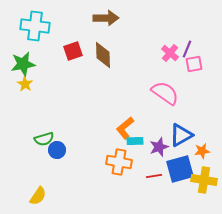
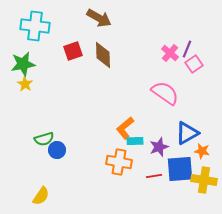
brown arrow: moved 7 px left; rotated 30 degrees clockwise
pink square: rotated 24 degrees counterclockwise
blue triangle: moved 6 px right, 2 px up
orange star: rotated 21 degrees clockwise
blue square: rotated 12 degrees clockwise
yellow semicircle: moved 3 px right
